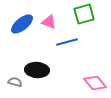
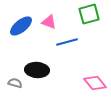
green square: moved 5 px right
blue ellipse: moved 1 px left, 2 px down
gray semicircle: moved 1 px down
